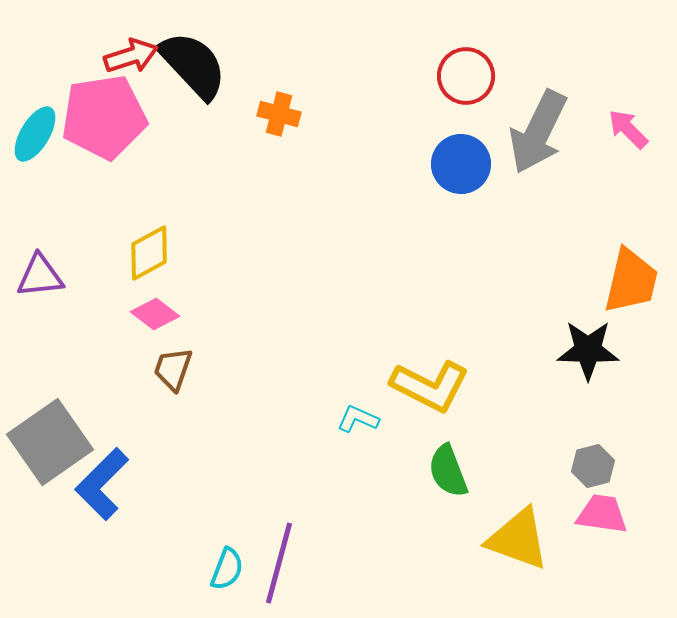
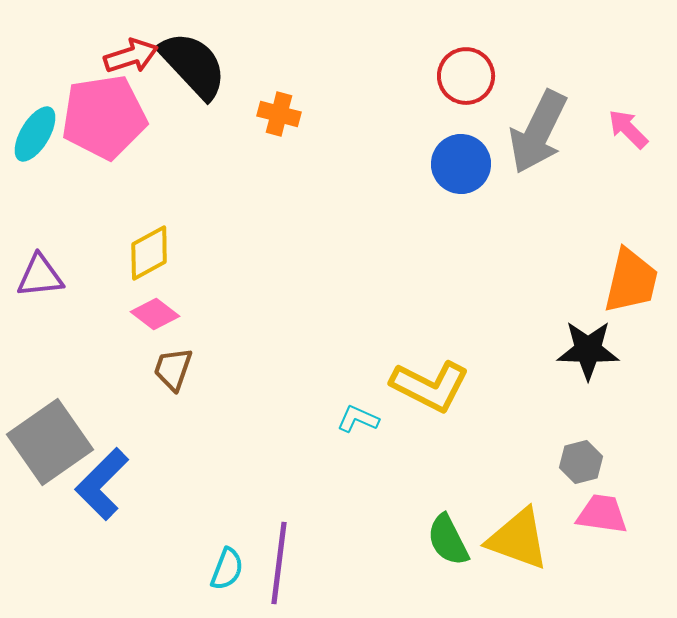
gray hexagon: moved 12 px left, 4 px up
green semicircle: moved 69 px down; rotated 6 degrees counterclockwise
purple line: rotated 8 degrees counterclockwise
